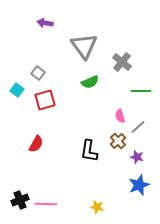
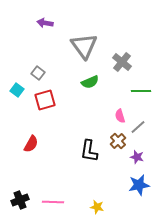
red semicircle: moved 5 px left
blue star: rotated 10 degrees clockwise
pink line: moved 7 px right, 2 px up
